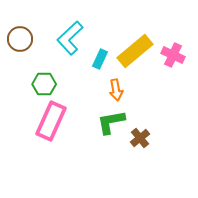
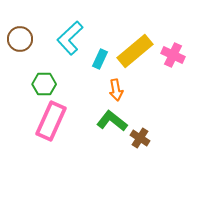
green L-shape: moved 1 px right, 1 px up; rotated 48 degrees clockwise
brown cross: rotated 18 degrees counterclockwise
